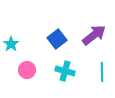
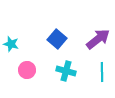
purple arrow: moved 4 px right, 4 px down
blue square: rotated 12 degrees counterclockwise
cyan star: rotated 21 degrees counterclockwise
cyan cross: moved 1 px right
